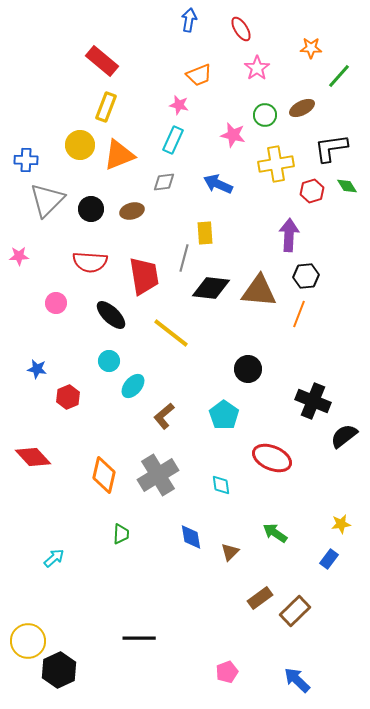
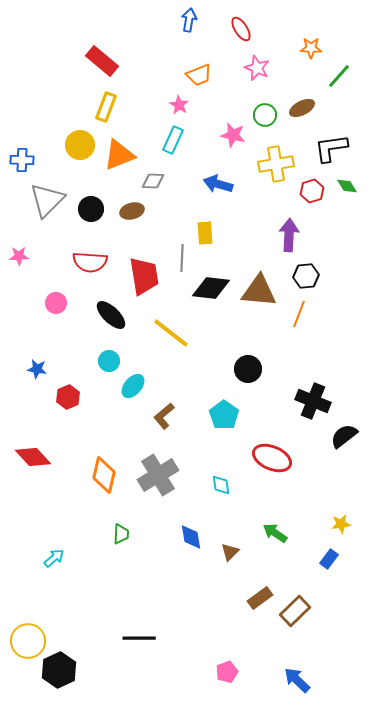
pink star at (257, 68): rotated 15 degrees counterclockwise
pink star at (179, 105): rotated 18 degrees clockwise
blue cross at (26, 160): moved 4 px left
gray diamond at (164, 182): moved 11 px left, 1 px up; rotated 10 degrees clockwise
blue arrow at (218, 184): rotated 8 degrees counterclockwise
gray line at (184, 258): moved 2 px left; rotated 12 degrees counterclockwise
